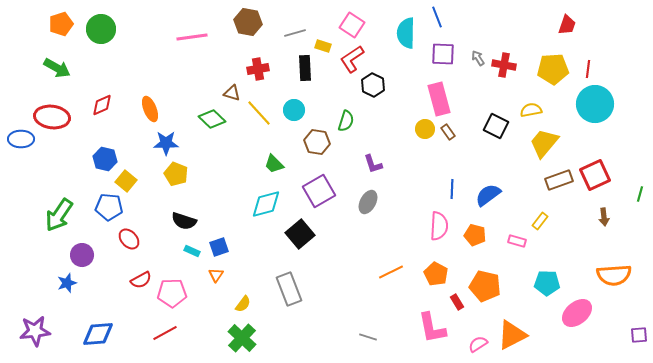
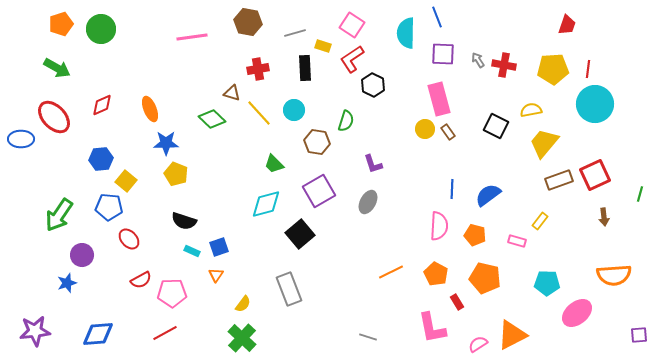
gray arrow at (478, 58): moved 2 px down
red ellipse at (52, 117): moved 2 px right; rotated 40 degrees clockwise
blue hexagon at (105, 159): moved 4 px left; rotated 20 degrees counterclockwise
orange pentagon at (485, 286): moved 8 px up
